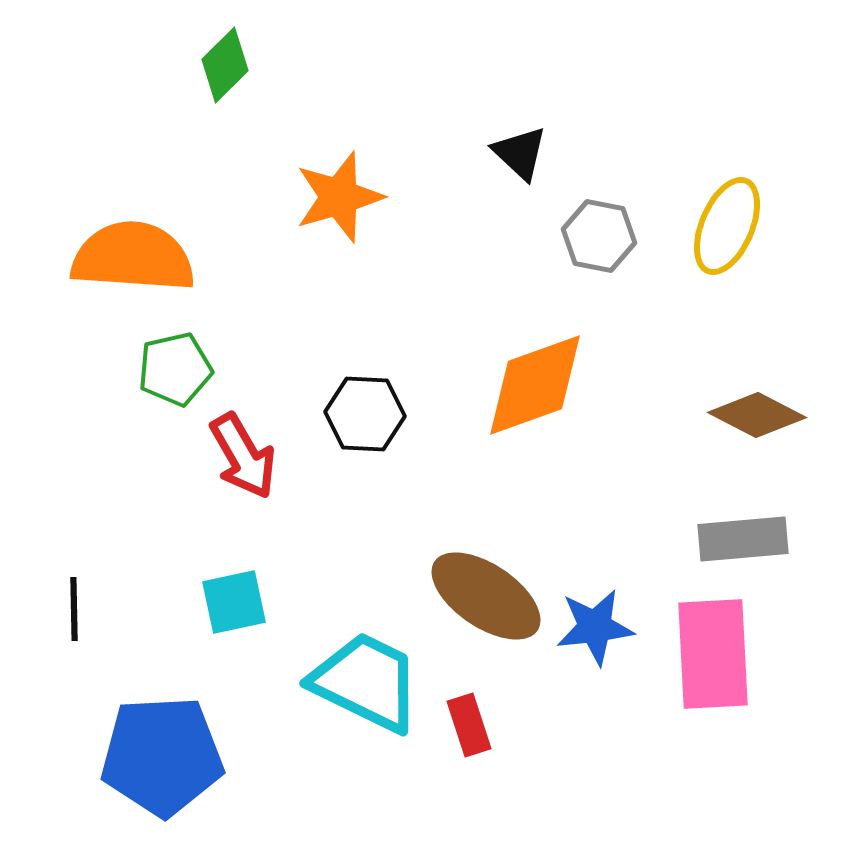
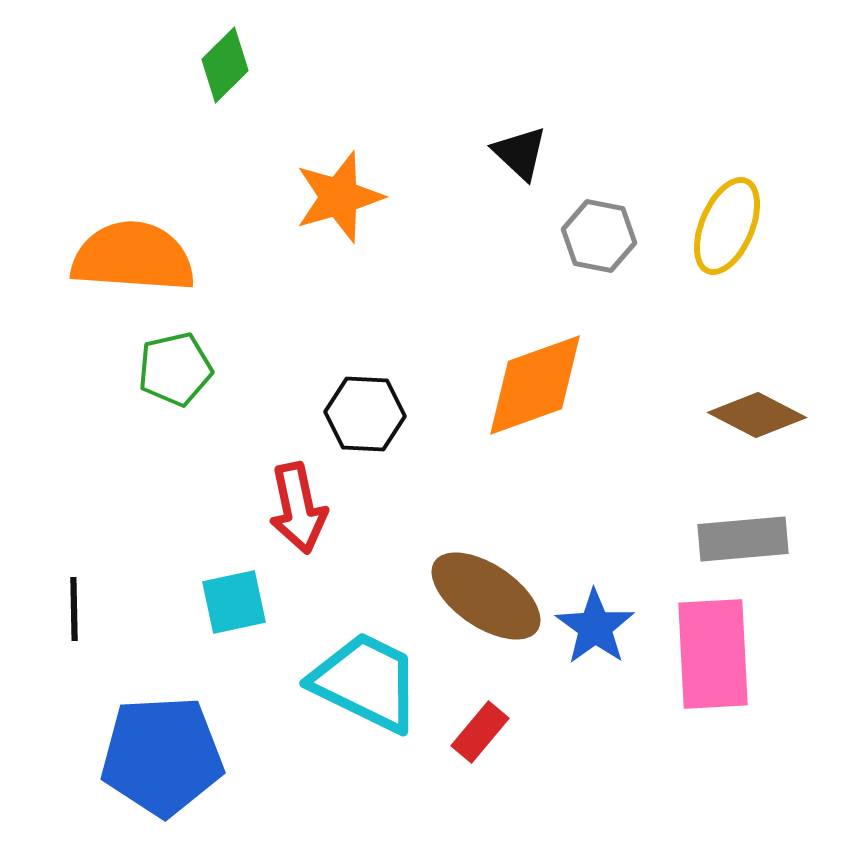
red arrow: moved 55 px right, 52 px down; rotated 18 degrees clockwise
blue star: rotated 30 degrees counterclockwise
red rectangle: moved 11 px right, 7 px down; rotated 58 degrees clockwise
